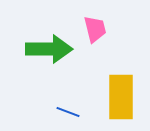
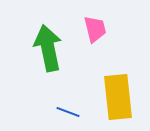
green arrow: moved 1 px left, 1 px up; rotated 102 degrees counterclockwise
yellow rectangle: moved 3 px left; rotated 6 degrees counterclockwise
